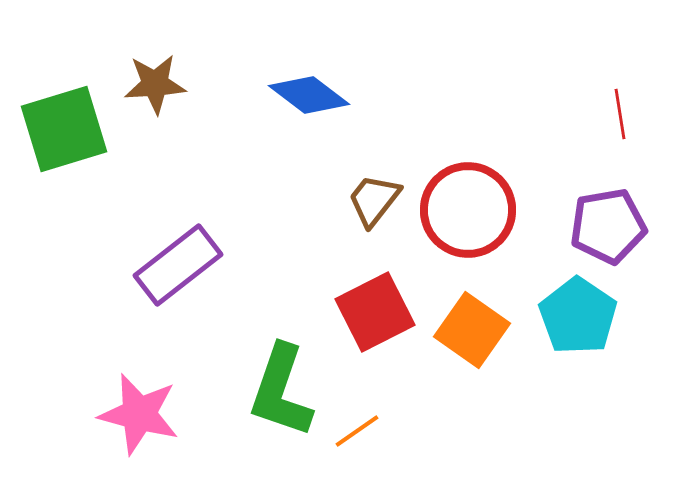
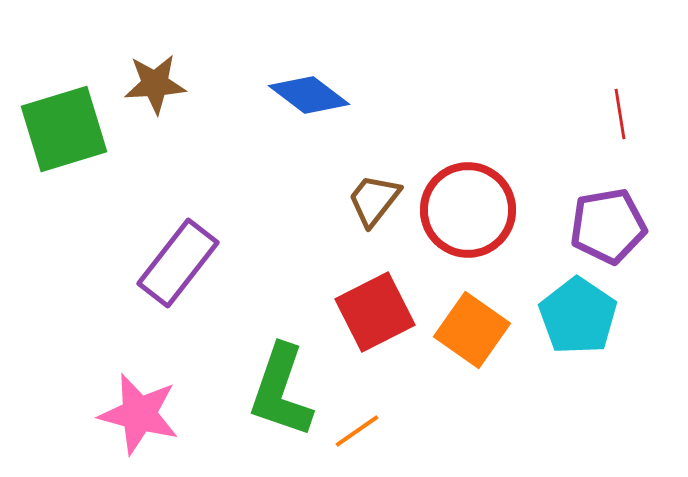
purple rectangle: moved 2 px up; rotated 14 degrees counterclockwise
